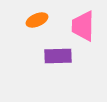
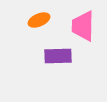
orange ellipse: moved 2 px right
